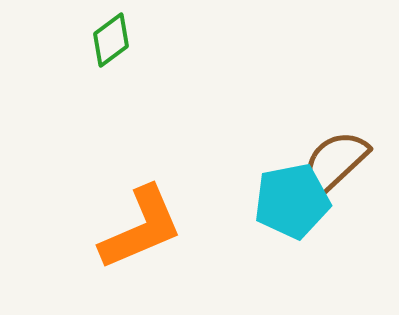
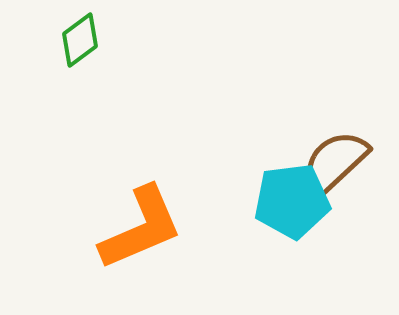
green diamond: moved 31 px left
cyan pentagon: rotated 4 degrees clockwise
